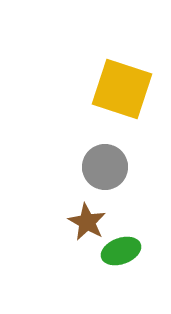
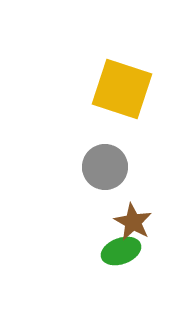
brown star: moved 46 px right
